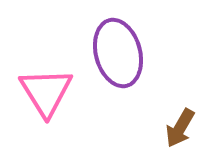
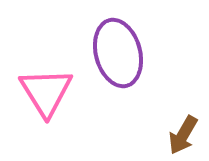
brown arrow: moved 3 px right, 7 px down
